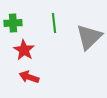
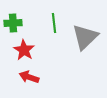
gray triangle: moved 4 px left
